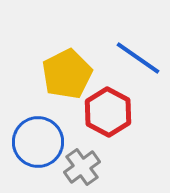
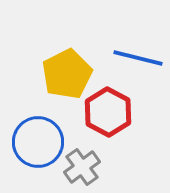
blue line: rotated 21 degrees counterclockwise
